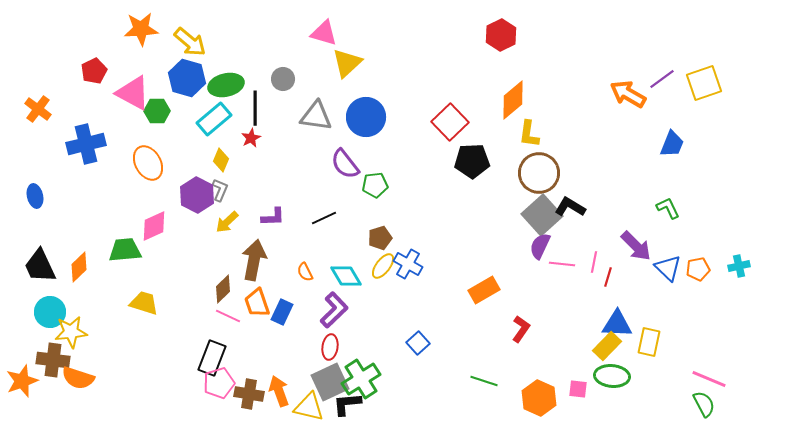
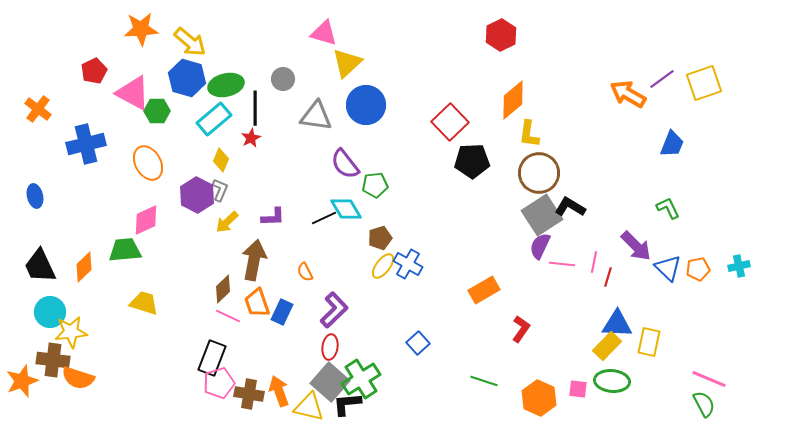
blue circle at (366, 117): moved 12 px up
gray square at (542, 215): rotated 9 degrees clockwise
pink diamond at (154, 226): moved 8 px left, 6 px up
orange diamond at (79, 267): moved 5 px right
cyan diamond at (346, 276): moved 67 px up
green ellipse at (612, 376): moved 5 px down
gray square at (330, 382): rotated 24 degrees counterclockwise
